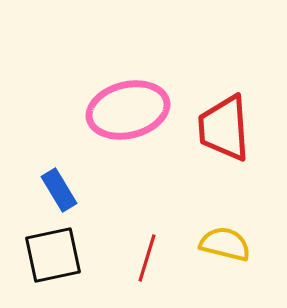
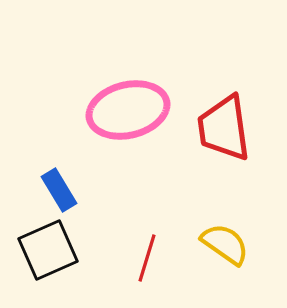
red trapezoid: rotated 4 degrees counterclockwise
yellow semicircle: rotated 21 degrees clockwise
black square: moved 5 px left, 5 px up; rotated 12 degrees counterclockwise
